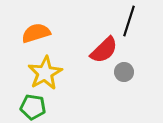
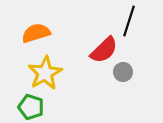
gray circle: moved 1 px left
green pentagon: moved 2 px left; rotated 10 degrees clockwise
